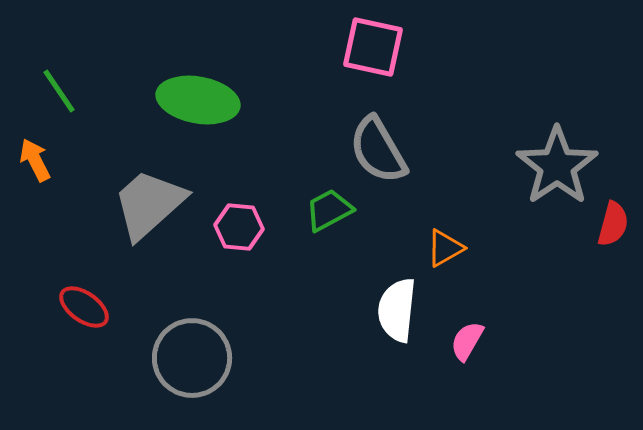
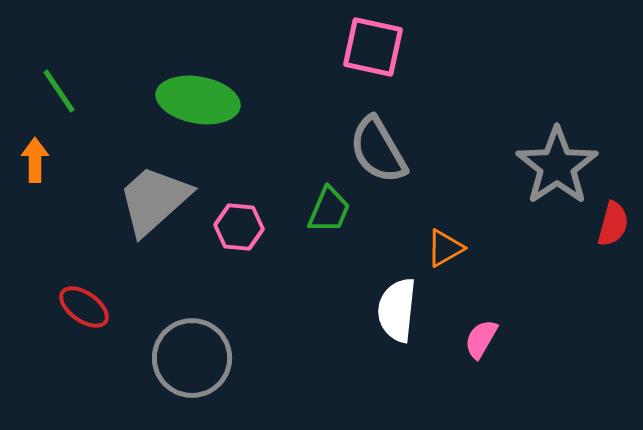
orange arrow: rotated 27 degrees clockwise
gray trapezoid: moved 5 px right, 4 px up
green trapezoid: rotated 141 degrees clockwise
pink semicircle: moved 14 px right, 2 px up
